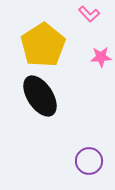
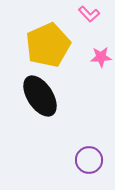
yellow pentagon: moved 5 px right; rotated 9 degrees clockwise
purple circle: moved 1 px up
